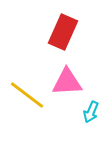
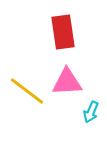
red rectangle: rotated 32 degrees counterclockwise
yellow line: moved 4 px up
